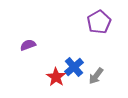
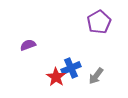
blue cross: moved 3 px left, 1 px down; rotated 18 degrees clockwise
